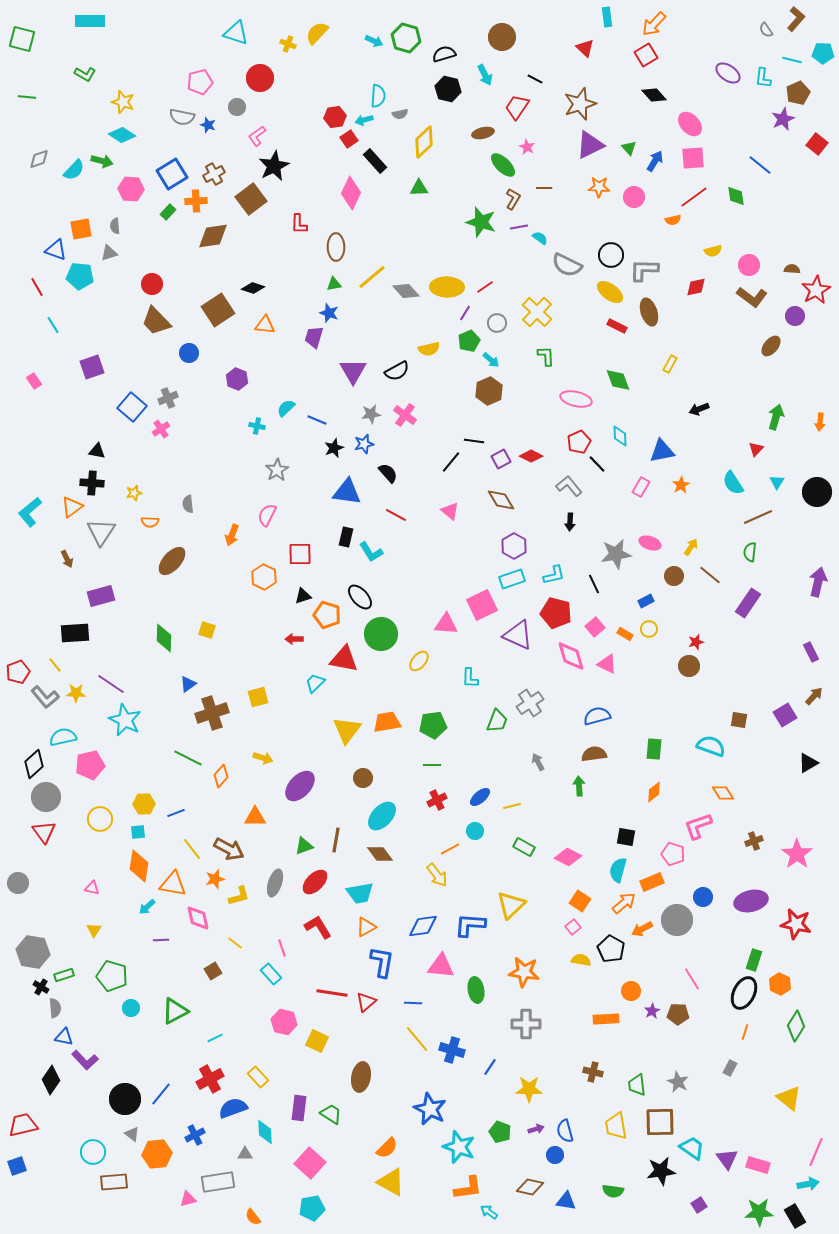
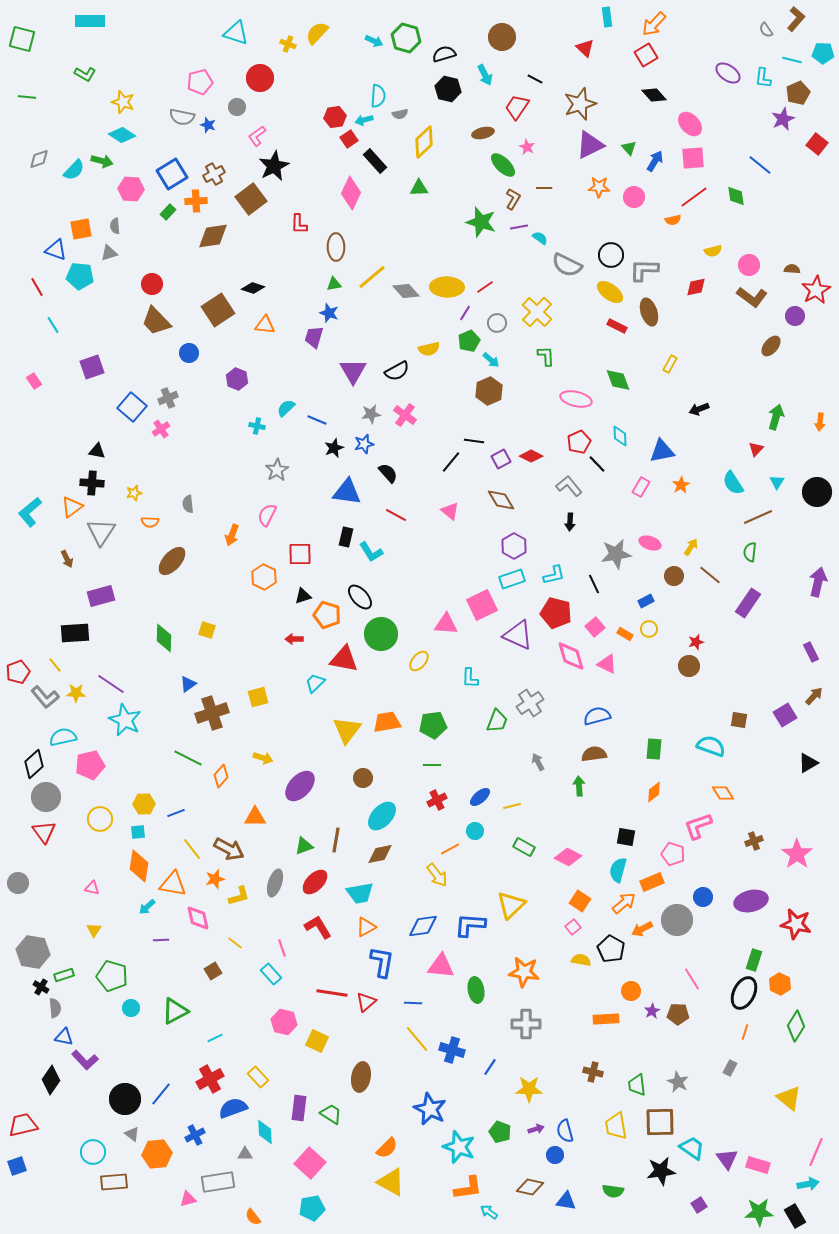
brown diamond at (380, 854): rotated 64 degrees counterclockwise
